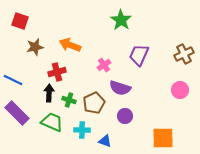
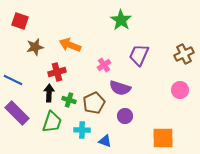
green trapezoid: rotated 85 degrees clockwise
